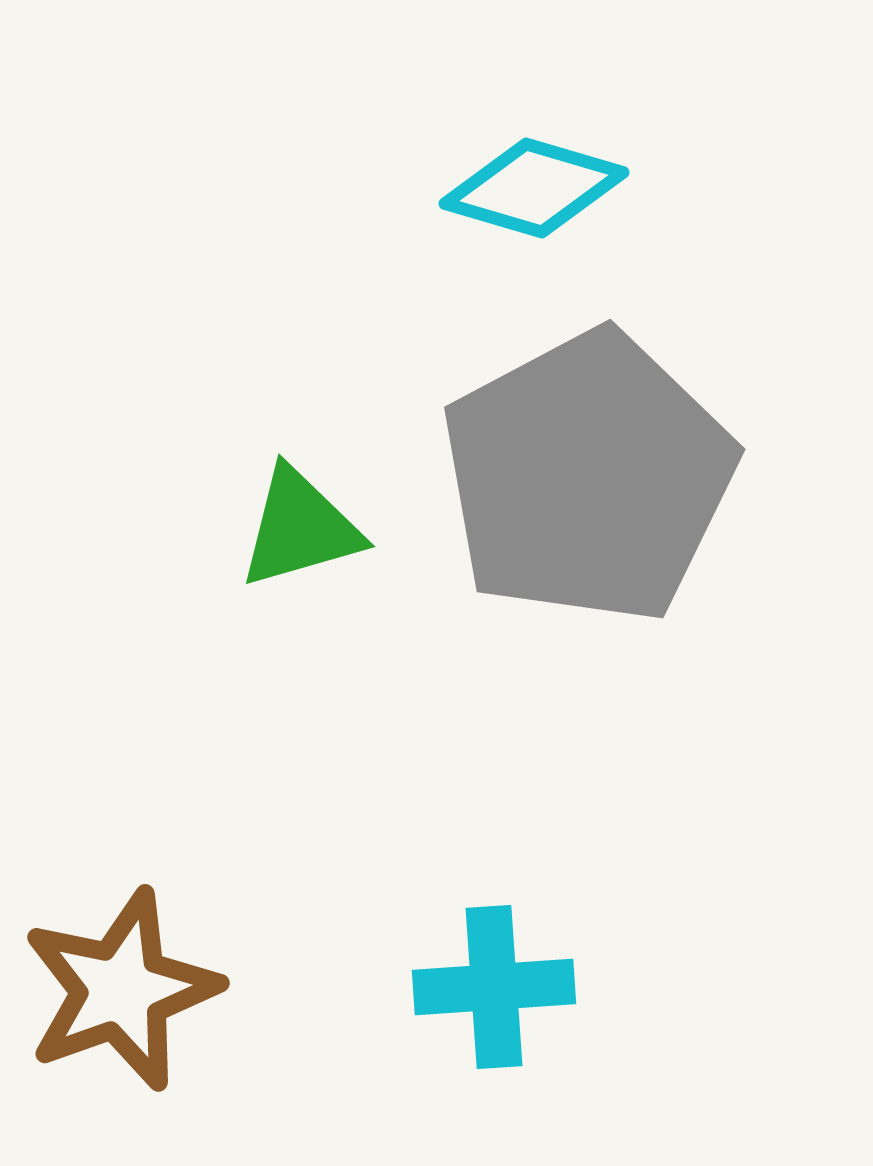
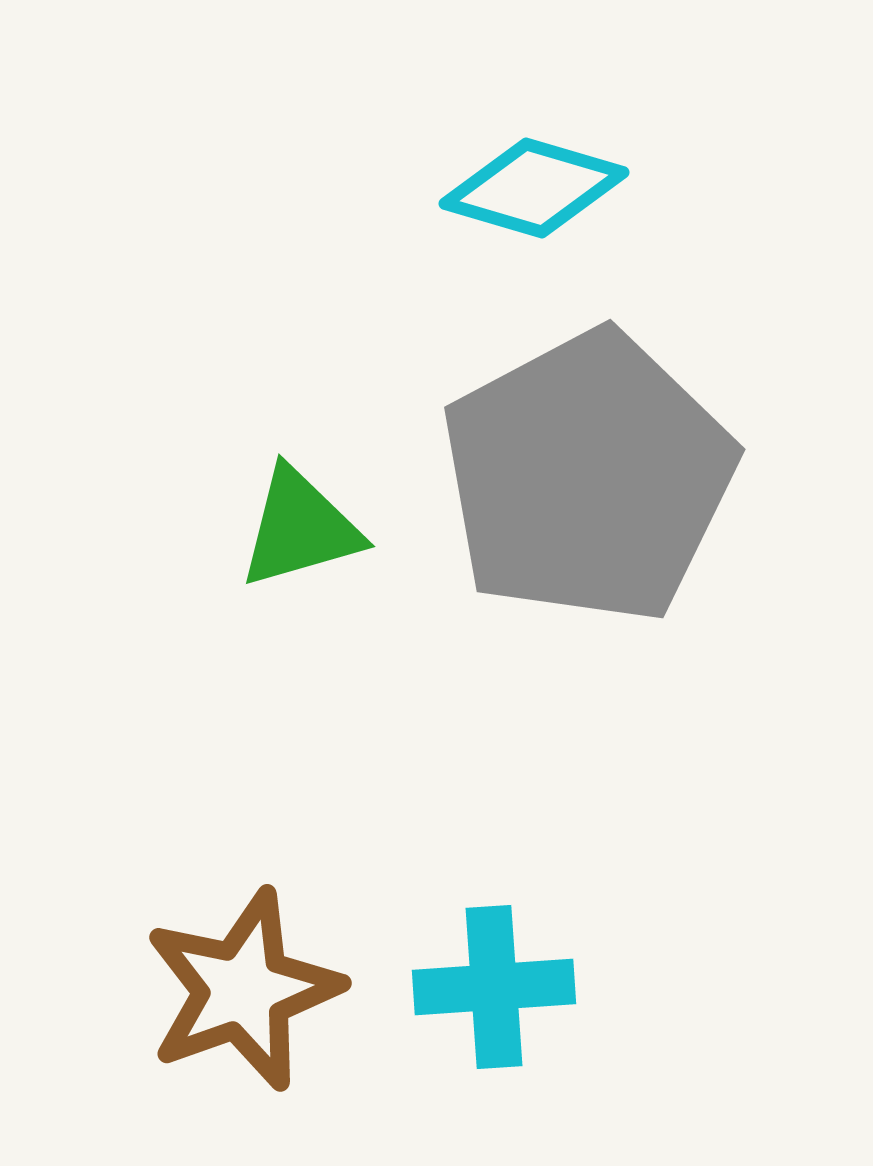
brown star: moved 122 px right
